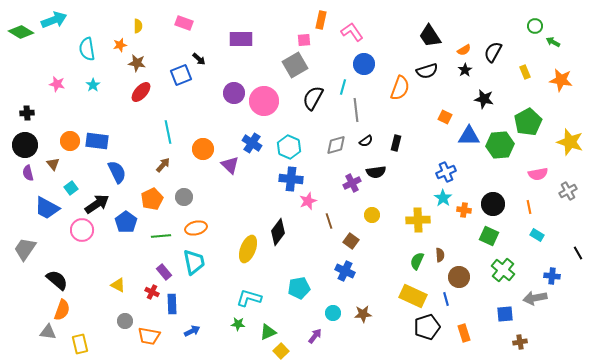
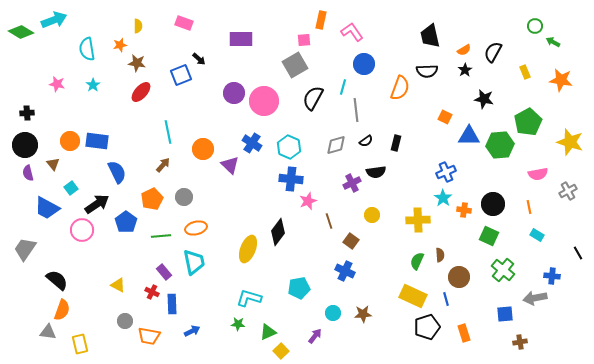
black trapezoid at (430, 36): rotated 20 degrees clockwise
black semicircle at (427, 71): rotated 15 degrees clockwise
